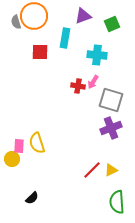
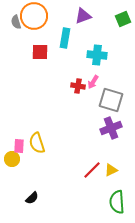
green square: moved 11 px right, 5 px up
